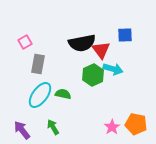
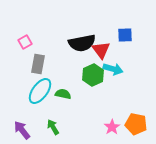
cyan ellipse: moved 4 px up
